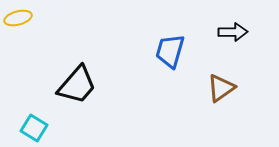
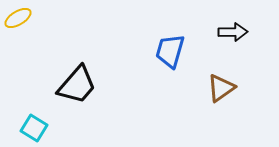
yellow ellipse: rotated 16 degrees counterclockwise
